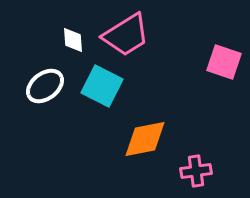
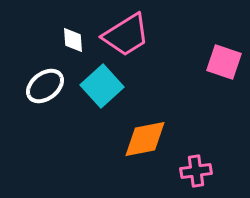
cyan square: rotated 21 degrees clockwise
